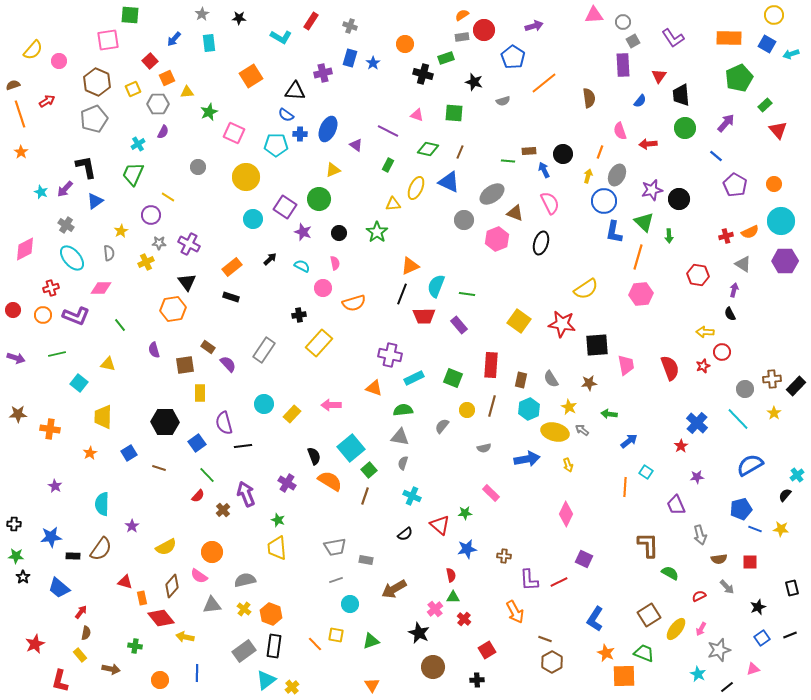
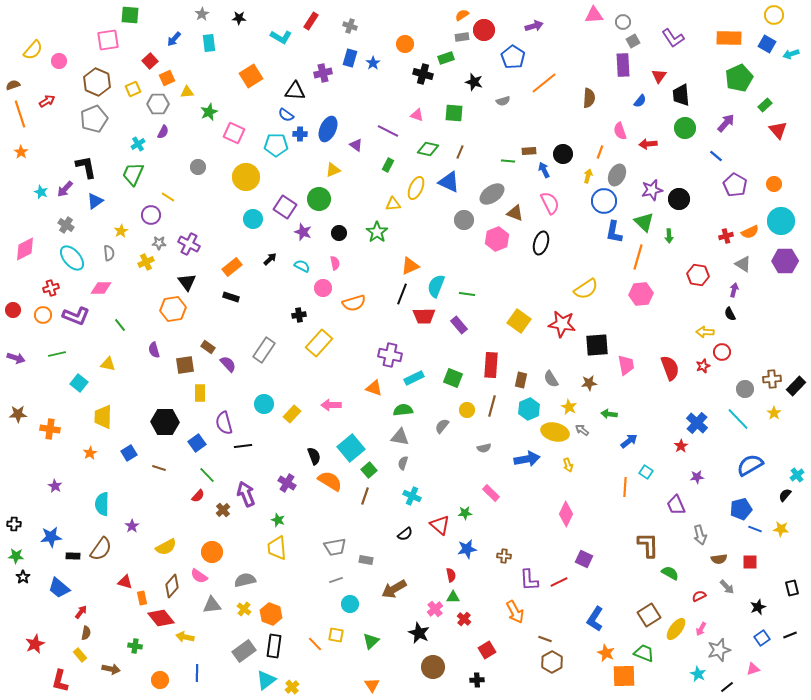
brown semicircle at (589, 98): rotated 12 degrees clockwise
green triangle at (371, 641): rotated 24 degrees counterclockwise
